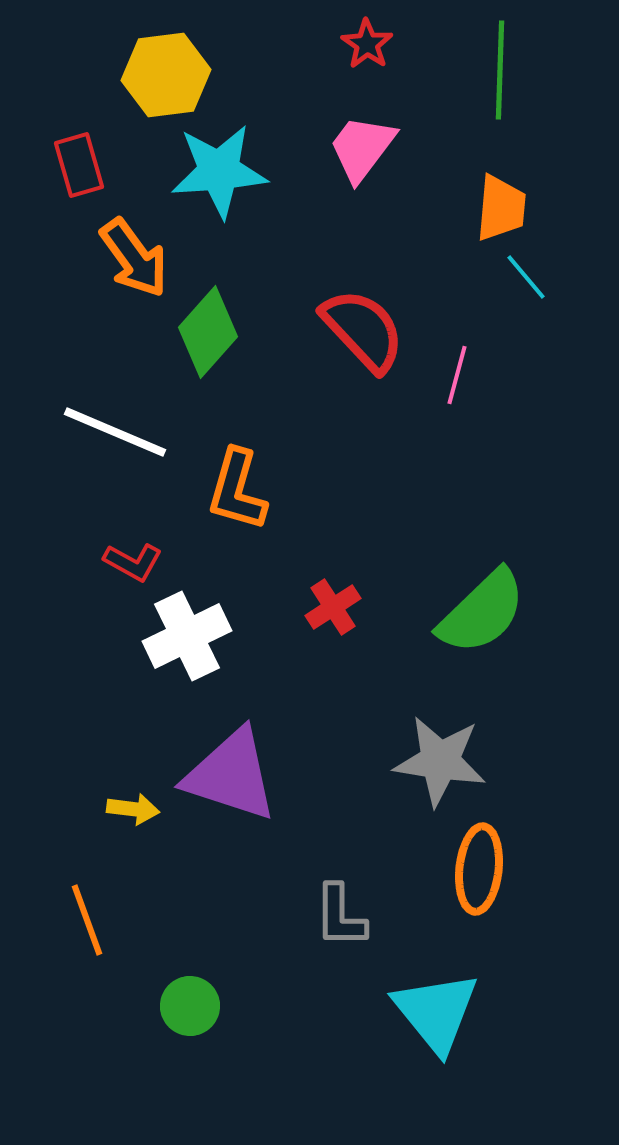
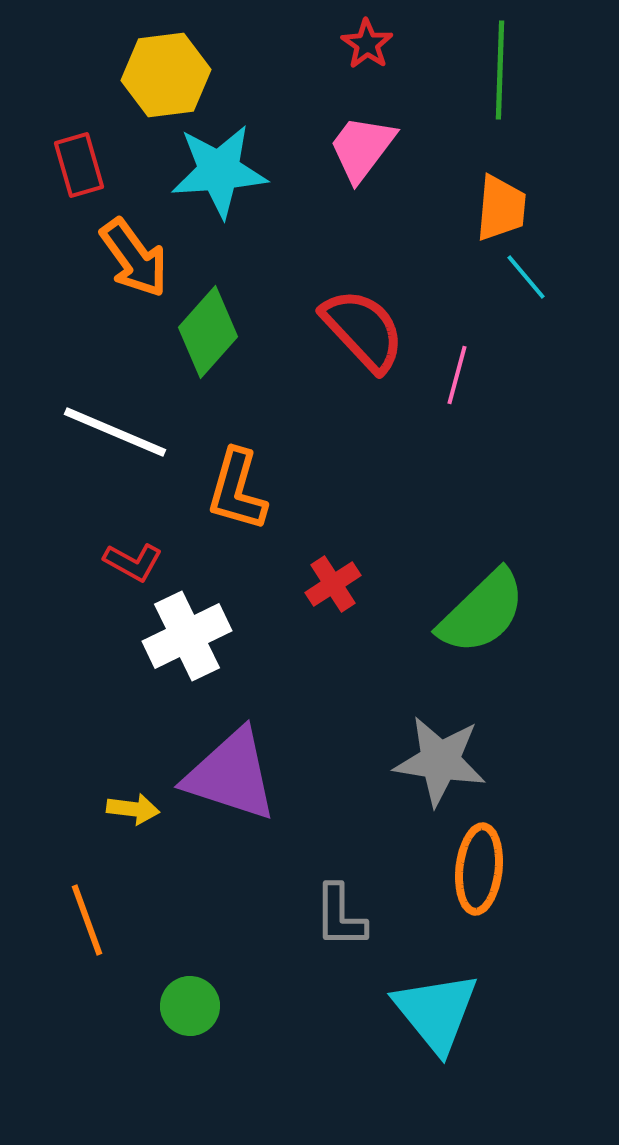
red cross: moved 23 px up
